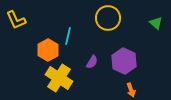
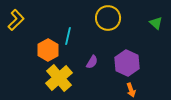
yellow L-shape: rotated 110 degrees counterclockwise
purple hexagon: moved 3 px right, 2 px down
yellow cross: rotated 16 degrees clockwise
